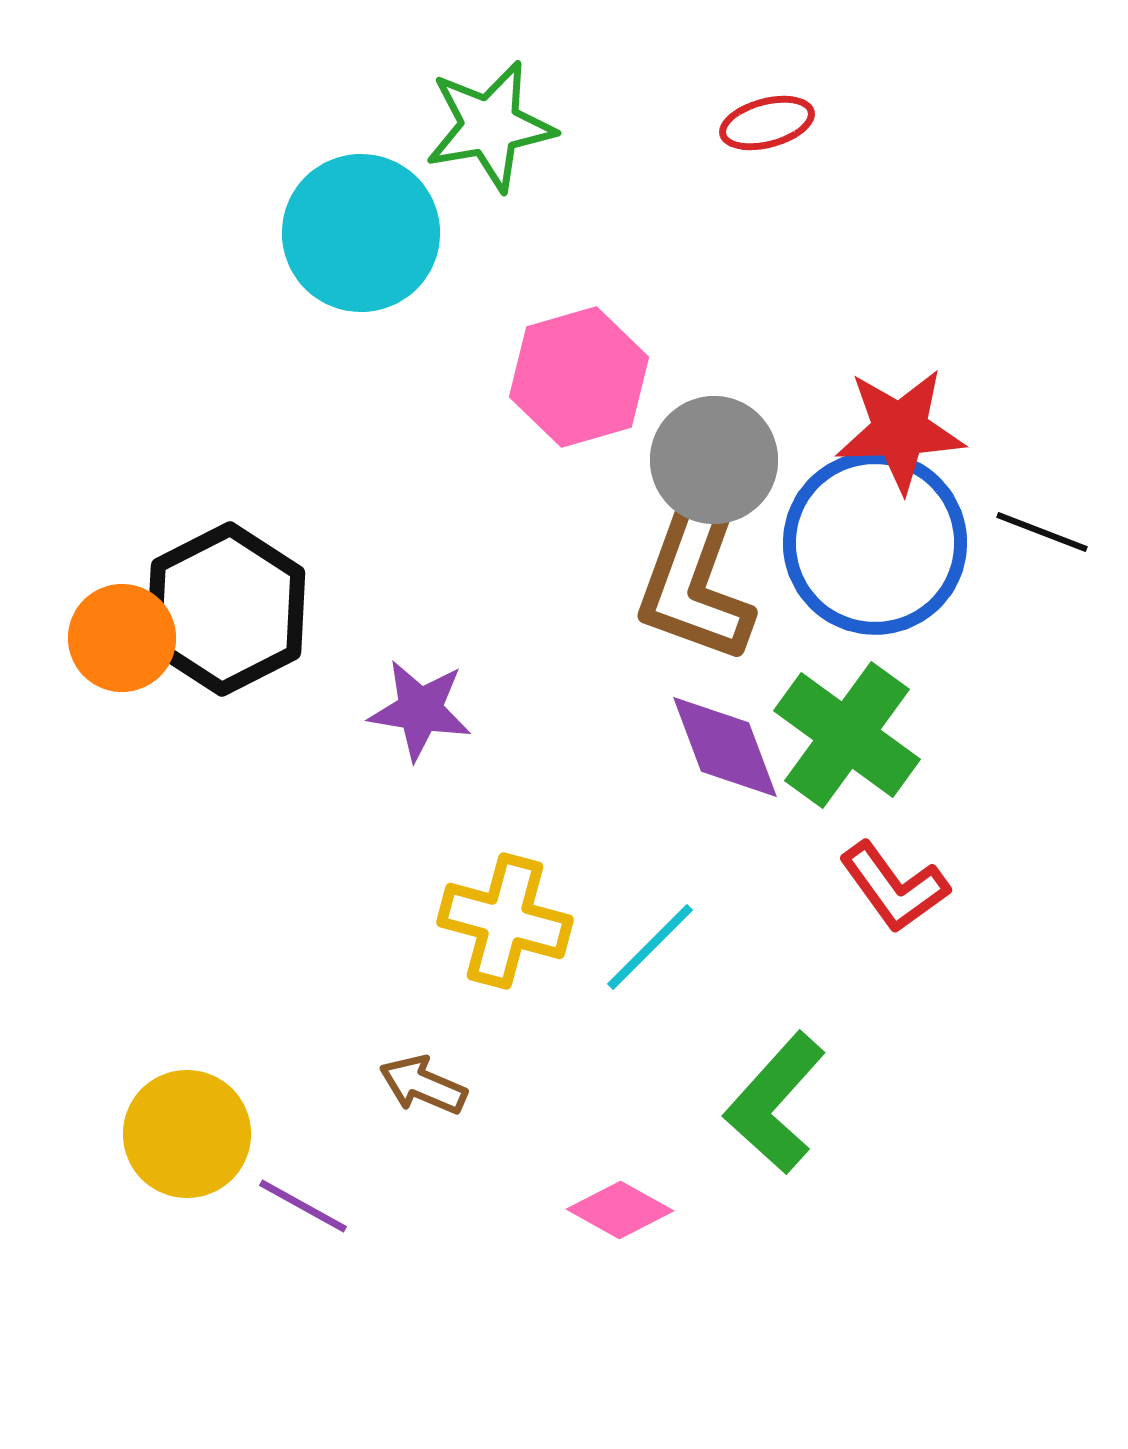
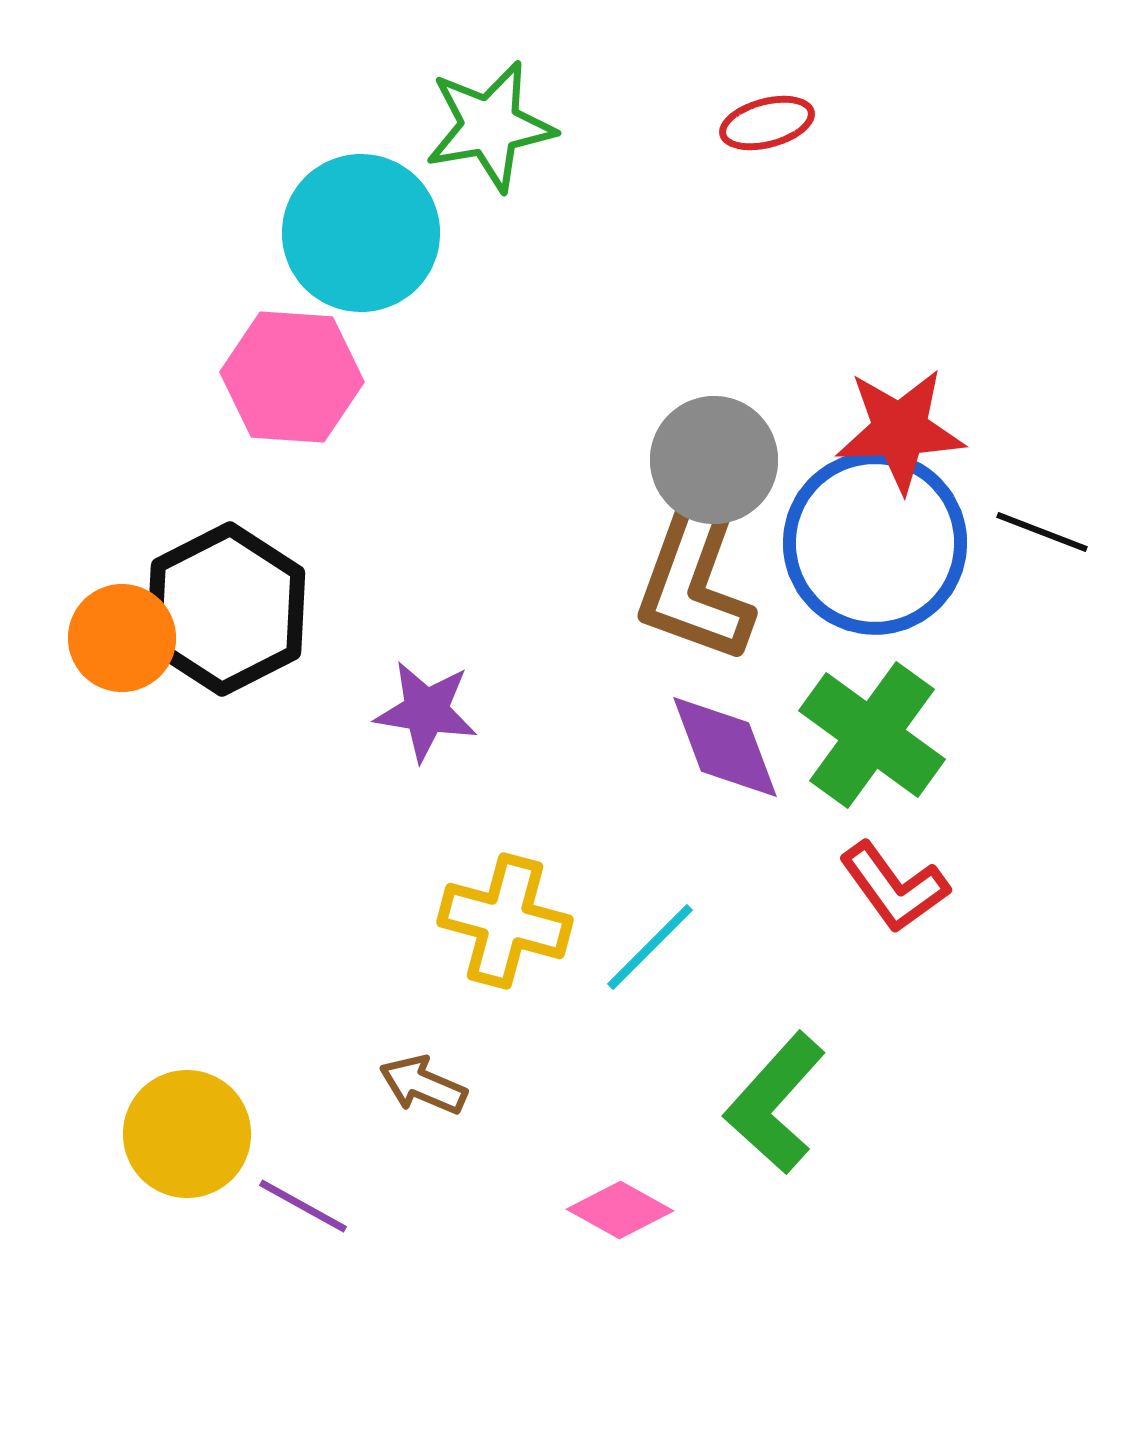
pink hexagon: moved 287 px left; rotated 20 degrees clockwise
purple star: moved 6 px right, 1 px down
green cross: moved 25 px right
